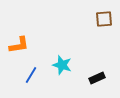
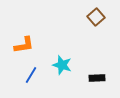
brown square: moved 8 px left, 2 px up; rotated 36 degrees counterclockwise
orange L-shape: moved 5 px right
black rectangle: rotated 21 degrees clockwise
